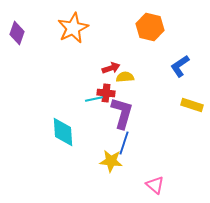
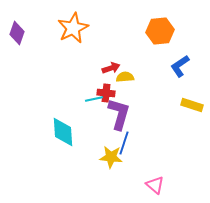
orange hexagon: moved 10 px right, 4 px down; rotated 20 degrees counterclockwise
purple L-shape: moved 3 px left, 1 px down
yellow star: moved 4 px up
